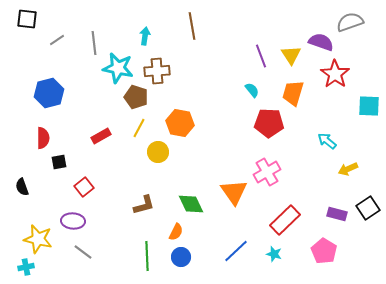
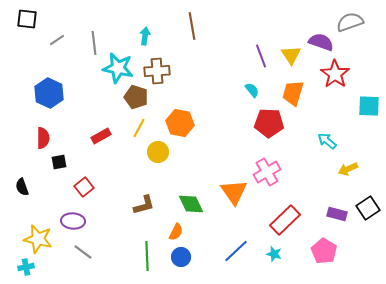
blue hexagon at (49, 93): rotated 20 degrees counterclockwise
